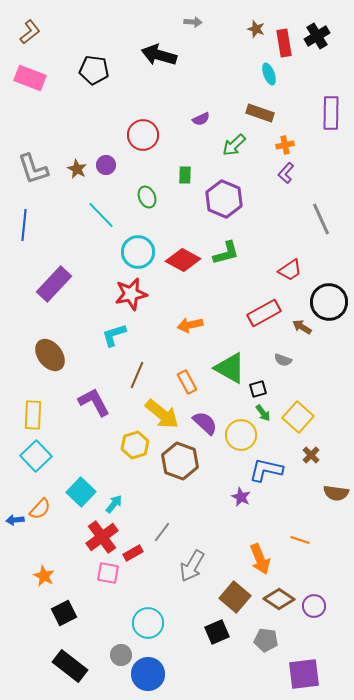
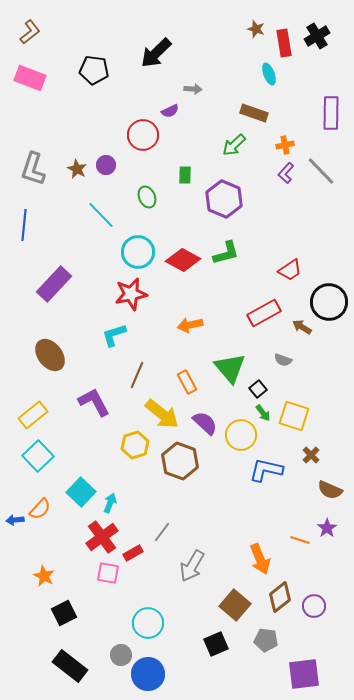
gray arrow at (193, 22): moved 67 px down
black arrow at (159, 55): moved 3 px left, 2 px up; rotated 60 degrees counterclockwise
brown rectangle at (260, 113): moved 6 px left
purple semicircle at (201, 119): moved 31 px left, 8 px up
gray L-shape at (33, 169): rotated 36 degrees clockwise
gray line at (321, 219): moved 48 px up; rotated 20 degrees counterclockwise
green triangle at (230, 368): rotated 20 degrees clockwise
black square at (258, 389): rotated 24 degrees counterclockwise
yellow rectangle at (33, 415): rotated 48 degrees clockwise
yellow square at (298, 417): moved 4 px left, 1 px up; rotated 24 degrees counterclockwise
cyan square at (36, 456): moved 2 px right
brown semicircle at (336, 493): moved 6 px left, 3 px up; rotated 15 degrees clockwise
purple star at (241, 497): moved 86 px right, 31 px down; rotated 12 degrees clockwise
cyan arrow at (114, 504): moved 4 px left, 1 px up; rotated 18 degrees counterclockwise
brown square at (235, 597): moved 8 px down
brown diamond at (279, 599): moved 1 px right, 2 px up; rotated 72 degrees counterclockwise
black square at (217, 632): moved 1 px left, 12 px down
